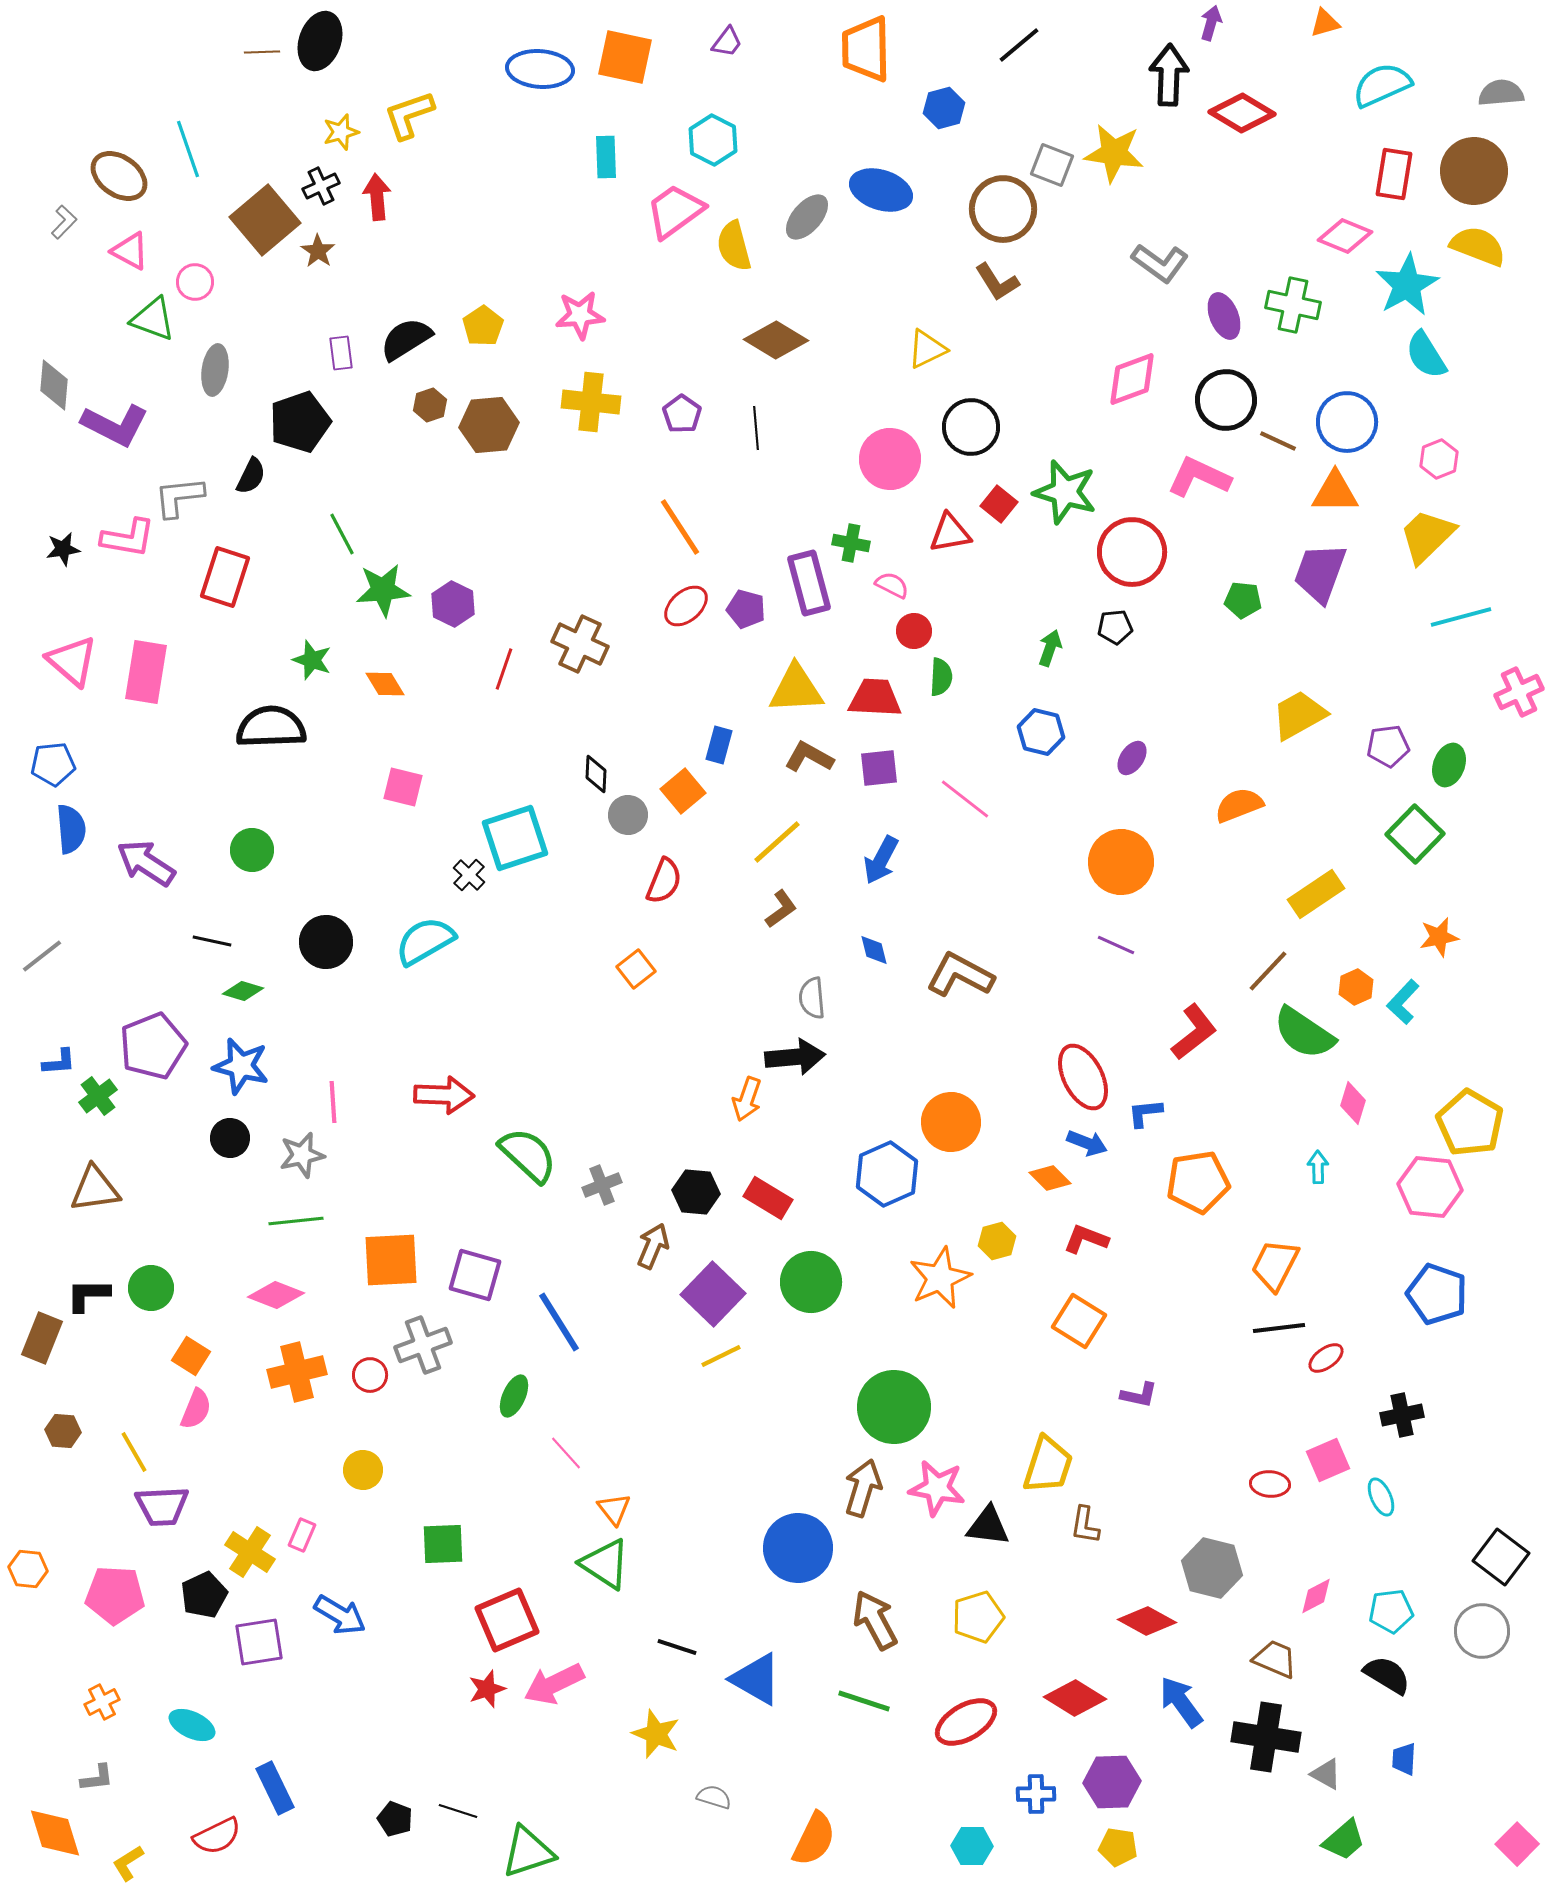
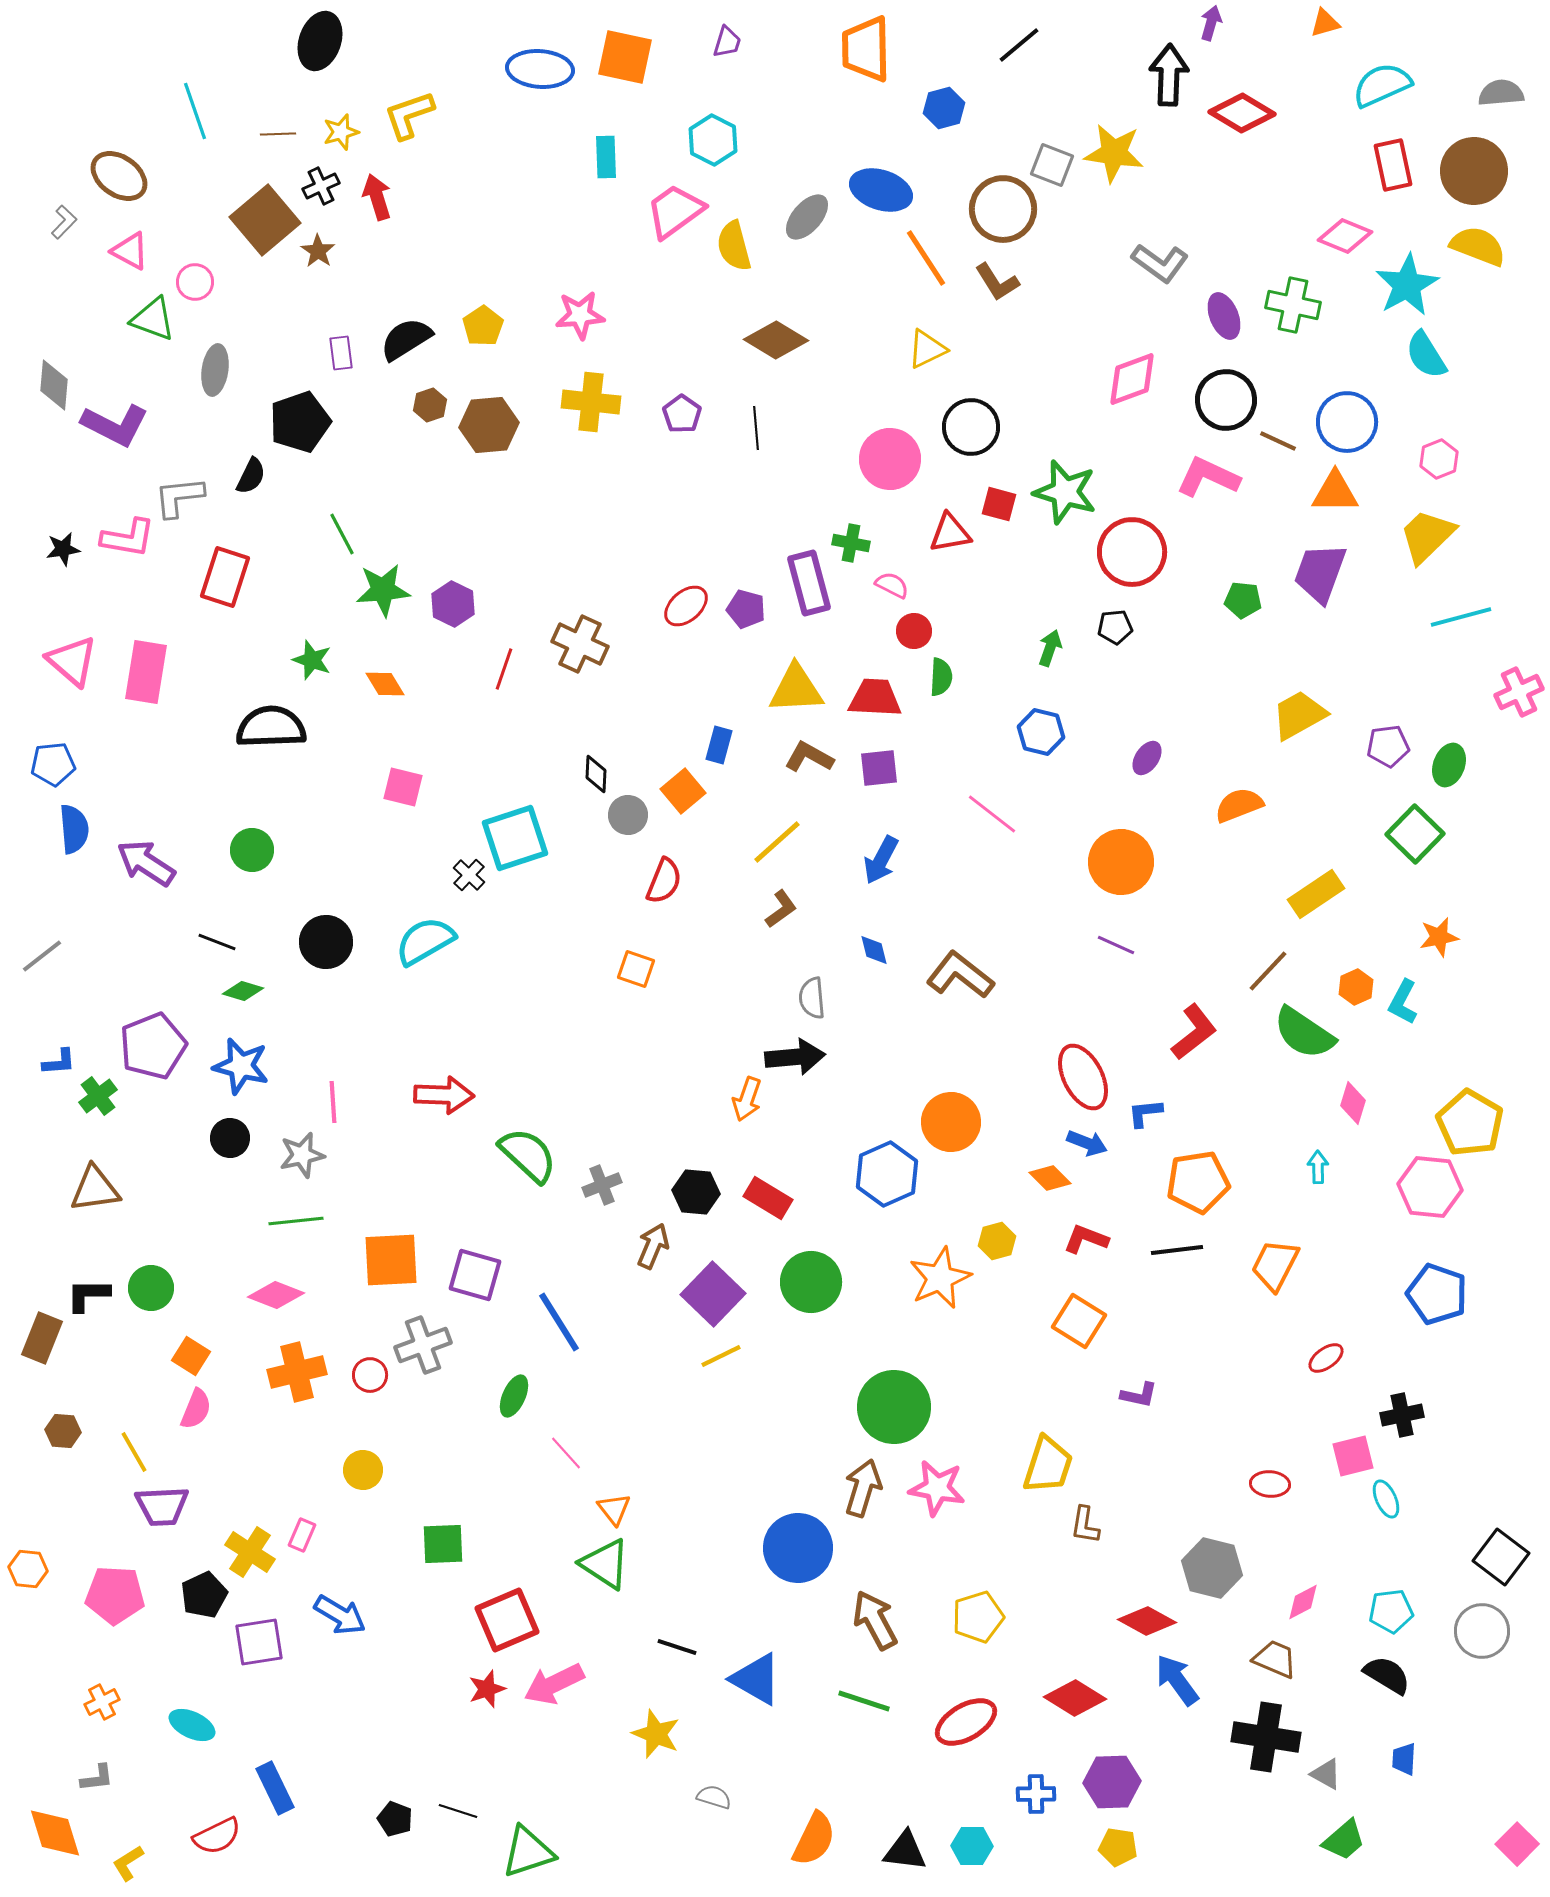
purple trapezoid at (727, 42): rotated 20 degrees counterclockwise
brown line at (262, 52): moved 16 px right, 82 px down
cyan line at (188, 149): moved 7 px right, 38 px up
red rectangle at (1394, 174): moved 1 px left, 9 px up; rotated 21 degrees counterclockwise
red arrow at (377, 197): rotated 12 degrees counterclockwise
pink L-shape at (1199, 477): moved 9 px right
red square at (999, 504): rotated 24 degrees counterclockwise
orange line at (680, 527): moved 246 px right, 269 px up
purple ellipse at (1132, 758): moved 15 px right
pink line at (965, 799): moved 27 px right, 15 px down
blue semicircle at (71, 829): moved 3 px right
black line at (212, 941): moved 5 px right, 1 px down; rotated 9 degrees clockwise
orange square at (636, 969): rotated 33 degrees counterclockwise
brown L-shape at (960, 975): rotated 10 degrees clockwise
cyan L-shape at (1403, 1002): rotated 15 degrees counterclockwise
black line at (1279, 1328): moved 102 px left, 78 px up
pink square at (1328, 1460): moved 25 px right, 4 px up; rotated 9 degrees clockwise
cyan ellipse at (1381, 1497): moved 5 px right, 2 px down
black triangle at (988, 1526): moved 83 px left, 325 px down
pink diamond at (1316, 1596): moved 13 px left, 6 px down
blue arrow at (1181, 1702): moved 4 px left, 22 px up
